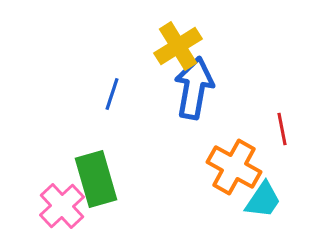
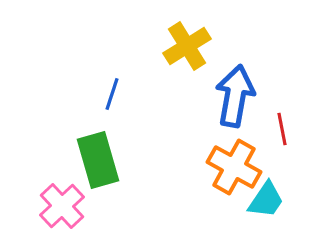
yellow cross: moved 9 px right
blue arrow: moved 41 px right, 8 px down
green rectangle: moved 2 px right, 19 px up
cyan trapezoid: moved 3 px right
